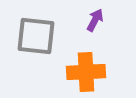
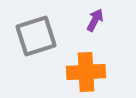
gray square: rotated 24 degrees counterclockwise
